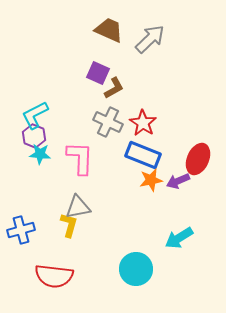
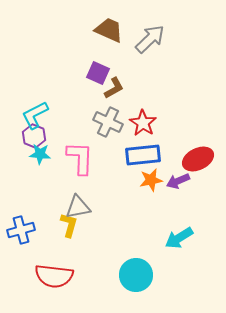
blue rectangle: rotated 28 degrees counterclockwise
red ellipse: rotated 40 degrees clockwise
cyan circle: moved 6 px down
